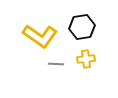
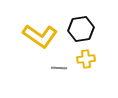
black hexagon: moved 1 px left, 2 px down
gray line: moved 3 px right, 4 px down
